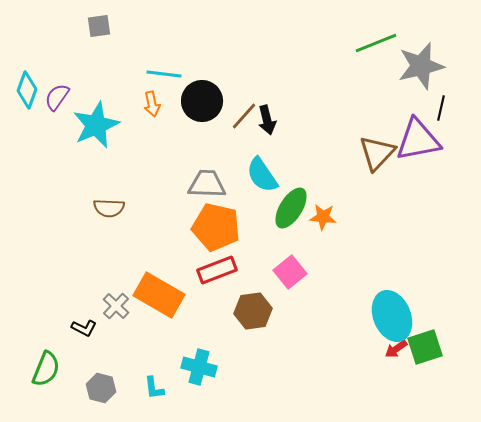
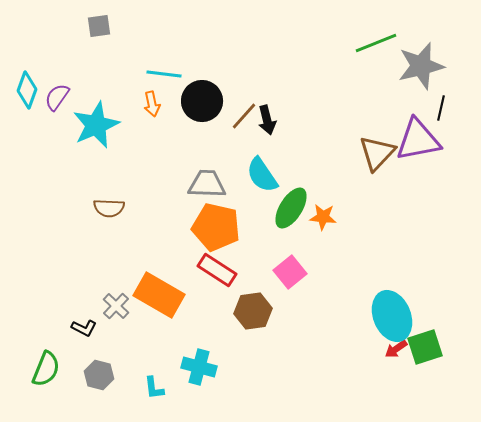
red rectangle: rotated 54 degrees clockwise
gray hexagon: moved 2 px left, 13 px up
